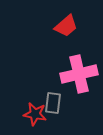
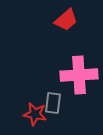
red trapezoid: moved 6 px up
pink cross: moved 1 px down; rotated 9 degrees clockwise
